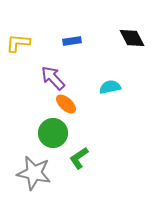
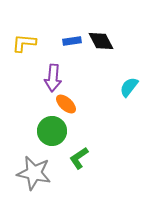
black diamond: moved 31 px left, 3 px down
yellow L-shape: moved 6 px right
purple arrow: rotated 132 degrees counterclockwise
cyan semicircle: moved 19 px right; rotated 40 degrees counterclockwise
green circle: moved 1 px left, 2 px up
